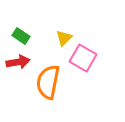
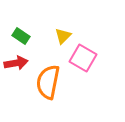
yellow triangle: moved 1 px left, 2 px up
red arrow: moved 2 px left, 1 px down
